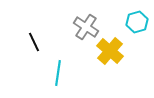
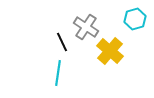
cyan hexagon: moved 2 px left, 3 px up
black line: moved 28 px right
